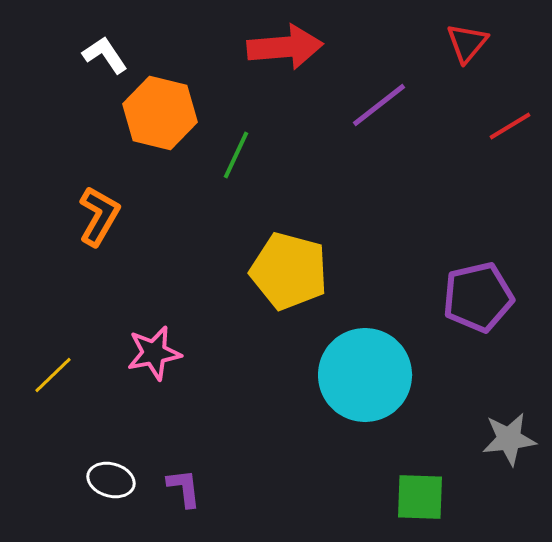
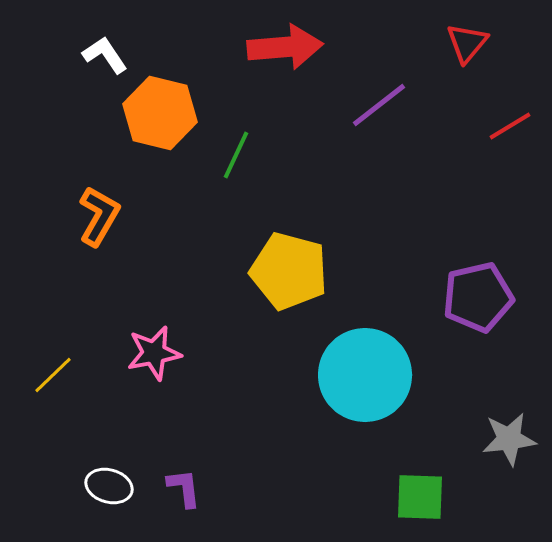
white ellipse: moved 2 px left, 6 px down
